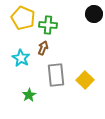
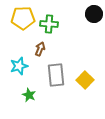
yellow pentagon: rotated 25 degrees counterclockwise
green cross: moved 1 px right, 1 px up
brown arrow: moved 3 px left, 1 px down
cyan star: moved 2 px left, 8 px down; rotated 24 degrees clockwise
green star: rotated 16 degrees counterclockwise
